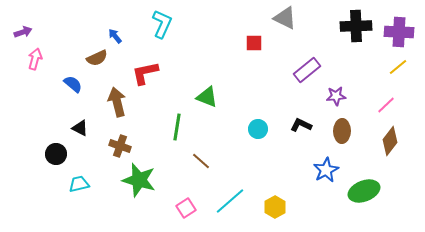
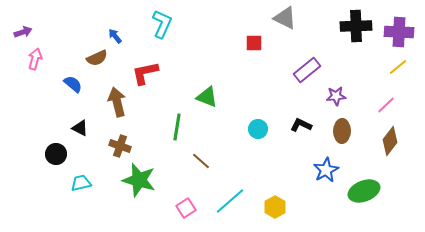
cyan trapezoid: moved 2 px right, 1 px up
